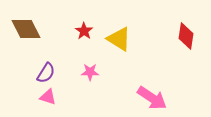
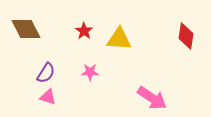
yellow triangle: rotated 28 degrees counterclockwise
